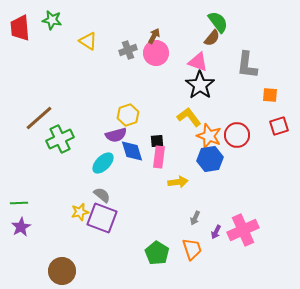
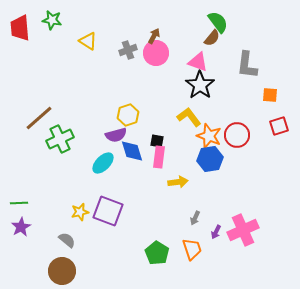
black square: rotated 16 degrees clockwise
gray semicircle: moved 35 px left, 45 px down
purple square: moved 6 px right, 7 px up
